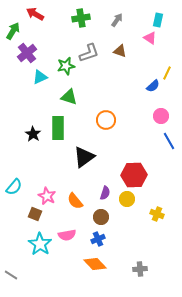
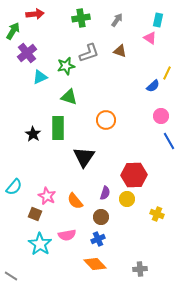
red arrow: rotated 144 degrees clockwise
black triangle: rotated 20 degrees counterclockwise
gray line: moved 1 px down
